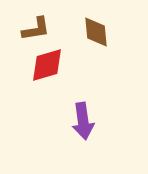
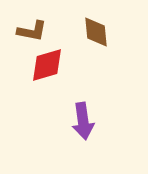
brown L-shape: moved 4 px left, 2 px down; rotated 20 degrees clockwise
